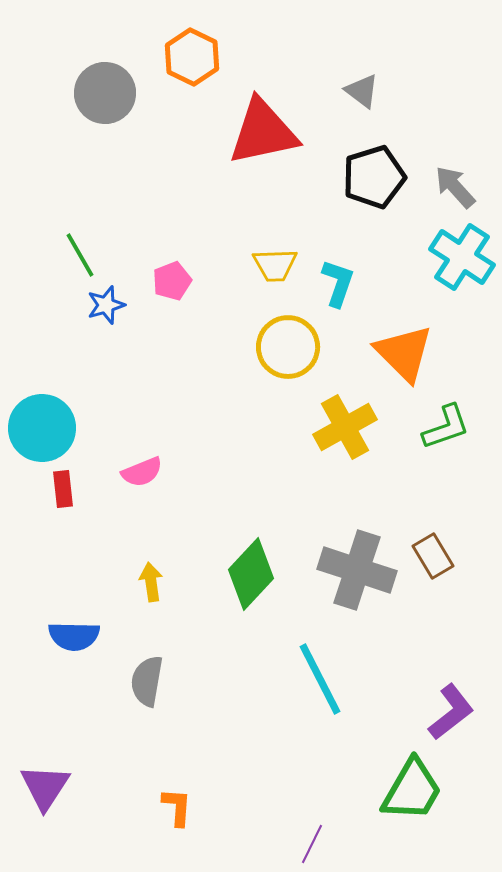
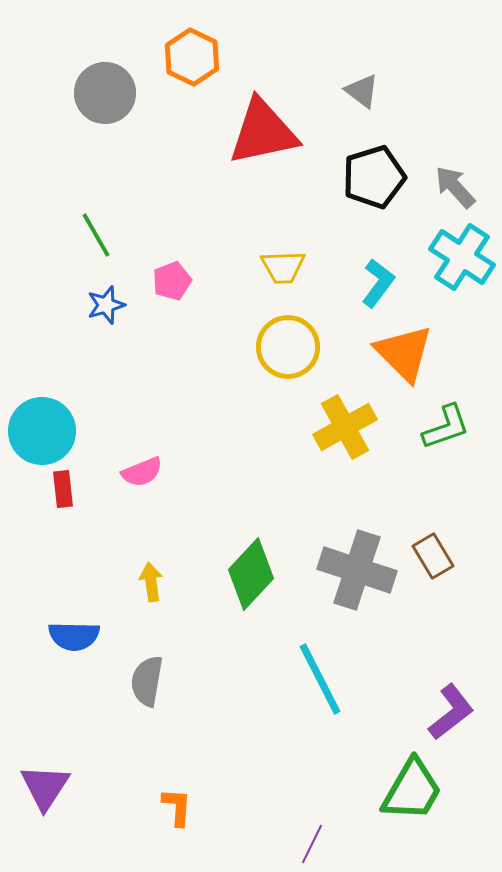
green line: moved 16 px right, 20 px up
yellow trapezoid: moved 8 px right, 2 px down
cyan L-shape: moved 40 px right; rotated 18 degrees clockwise
cyan circle: moved 3 px down
